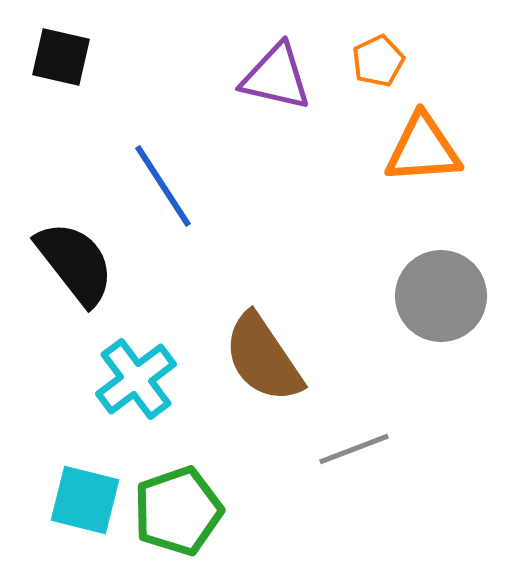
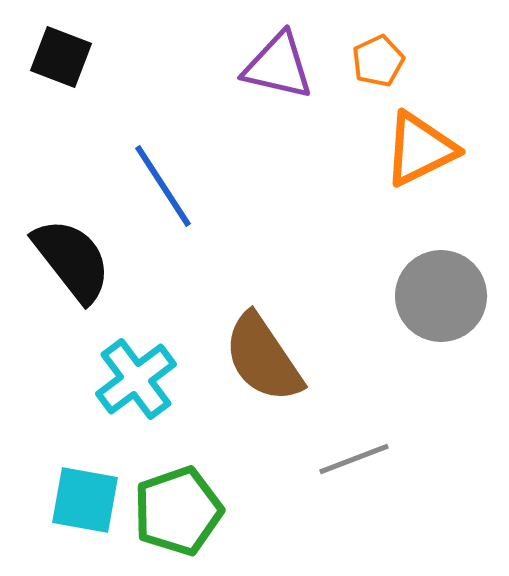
black square: rotated 8 degrees clockwise
purple triangle: moved 2 px right, 11 px up
orange triangle: moved 3 px left; rotated 22 degrees counterclockwise
black semicircle: moved 3 px left, 3 px up
gray line: moved 10 px down
cyan square: rotated 4 degrees counterclockwise
